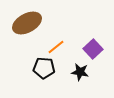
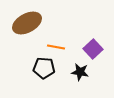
orange line: rotated 48 degrees clockwise
